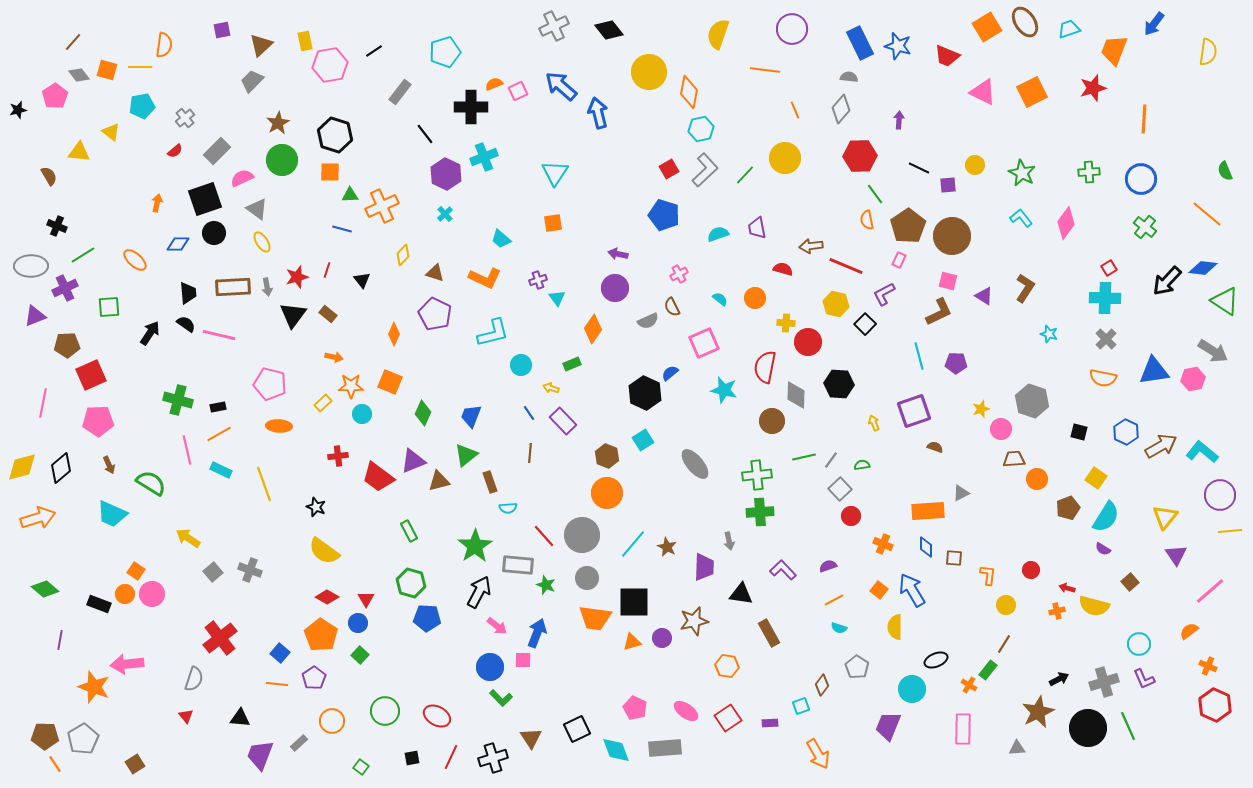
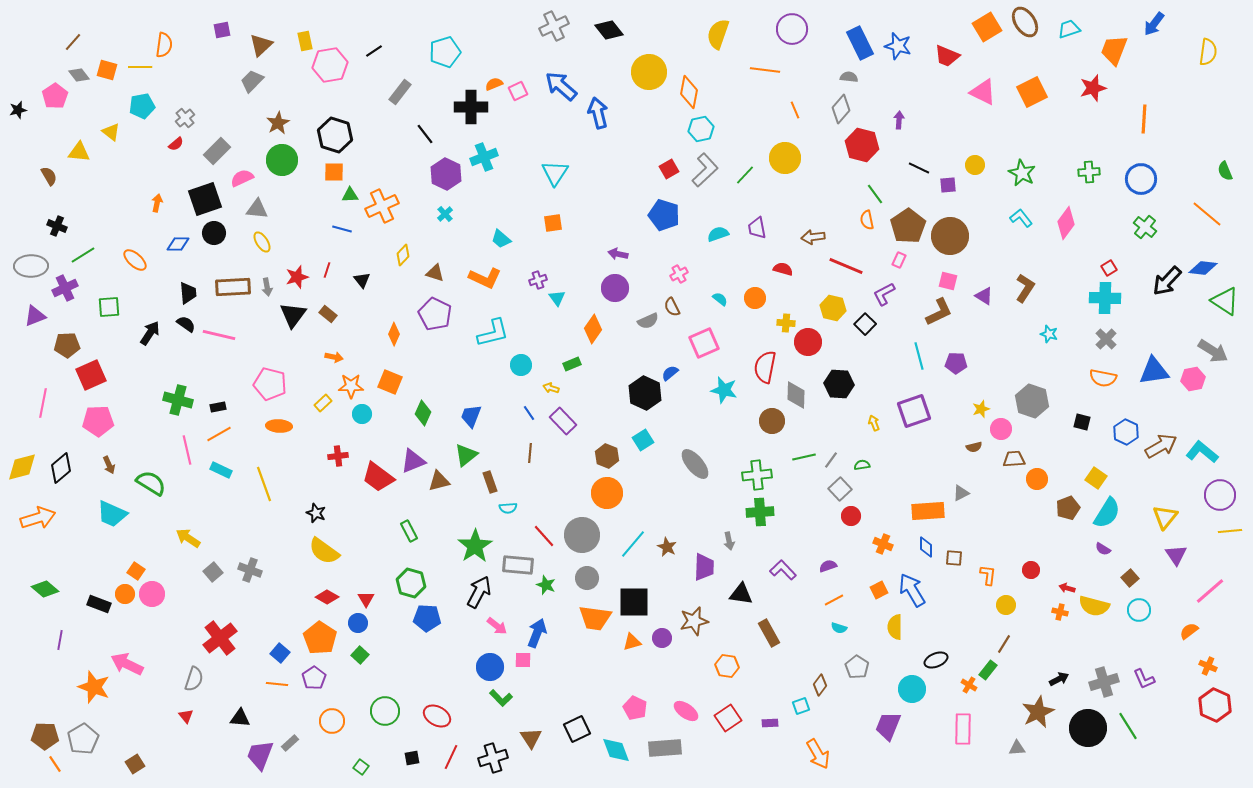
red semicircle at (175, 151): moved 1 px right, 7 px up
red hexagon at (860, 156): moved 2 px right, 11 px up; rotated 16 degrees clockwise
orange square at (330, 172): moved 4 px right
gray triangle at (257, 209): rotated 30 degrees counterclockwise
brown circle at (952, 236): moved 2 px left
brown arrow at (811, 246): moved 2 px right, 9 px up
yellow hexagon at (836, 304): moved 3 px left, 4 px down
black square at (1079, 432): moved 3 px right, 10 px up
brown semicircle at (935, 447): moved 39 px right; rotated 147 degrees clockwise
black star at (316, 507): moved 6 px down
cyan semicircle at (1106, 517): moved 1 px right, 4 px up
brown square at (1130, 582): moved 4 px up
orange square at (879, 590): rotated 24 degrees clockwise
orange cross at (1057, 611): moved 3 px right, 1 px down; rotated 28 degrees clockwise
orange pentagon at (321, 635): moved 1 px left, 3 px down
cyan circle at (1139, 644): moved 34 px up
pink arrow at (127, 664): rotated 32 degrees clockwise
brown diamond at (822, 685): moved 2 px left
green line at (1128, 726): rotated 8 degrees counterclockwise
gray rectangle at (299, 743): moved 9 px left
